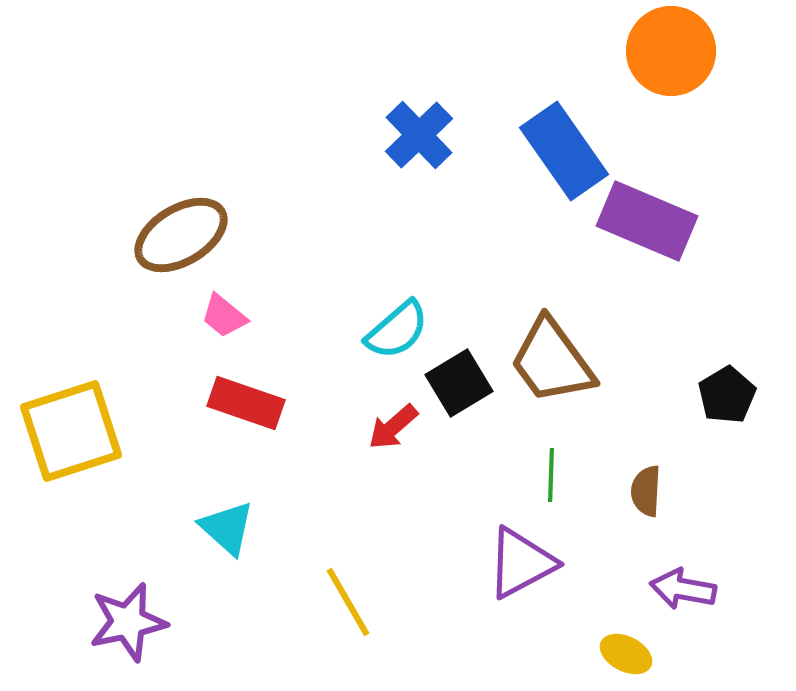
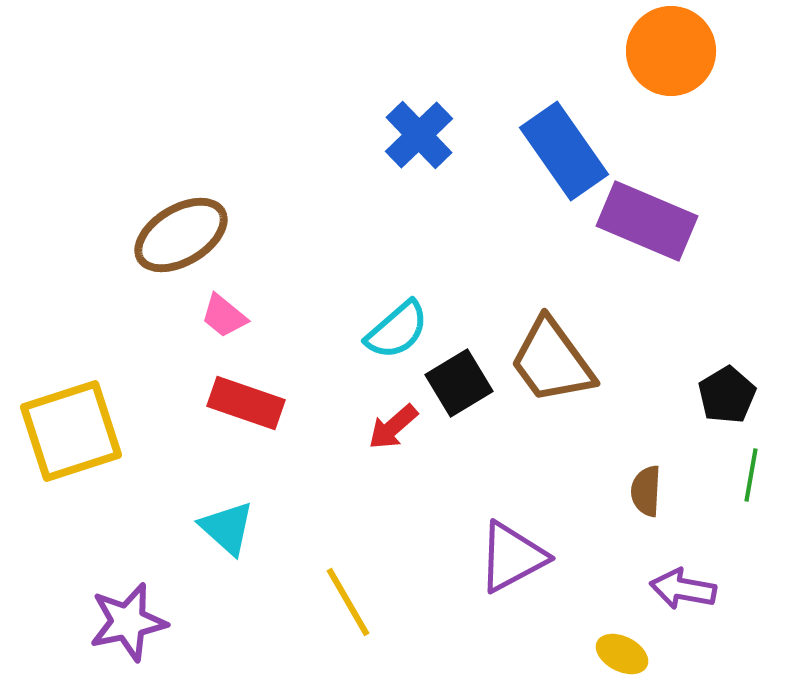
green line: moved 200 px right; rotated 8 degrees clockwise
purple triangle: moved 9 px left, 6 px up
yellow ellipse: moved 4 px left
